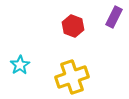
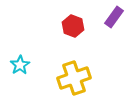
purple rectangle: rotated 10 degrees clockwise
yellow cross: moved 2 px right, 1 px down
